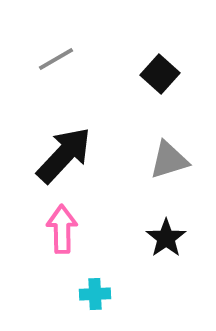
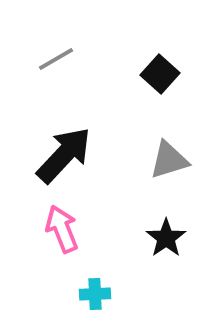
pink arrow: rotated 21 degrees counterclockwise
